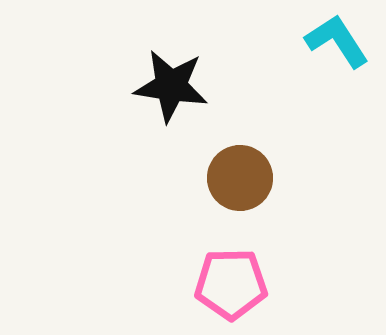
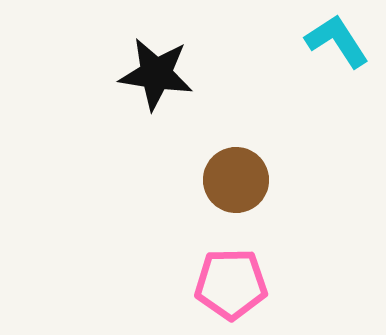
black star: moved 15 px left, 12 px up
brown circle: moved 4 px left, 2 px down
